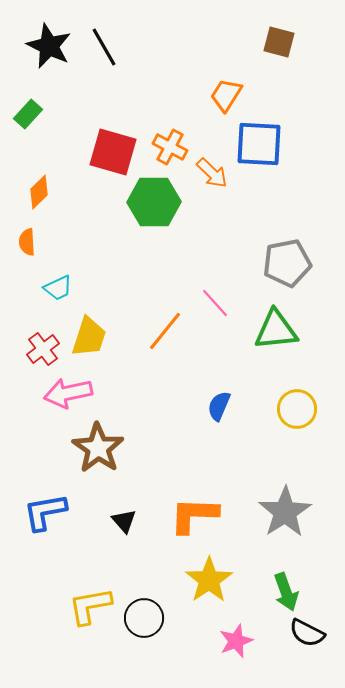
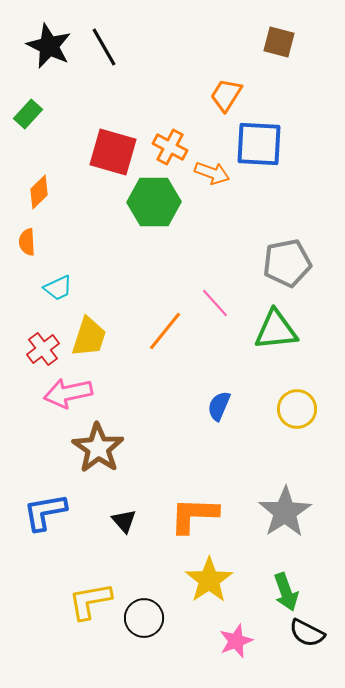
orange arrow: rotated 24 degrees counterclockwise
yellow L-shape: moved 5 px up
